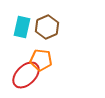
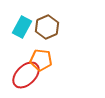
cyan rectangle: rotated 15 degrees clockwise
